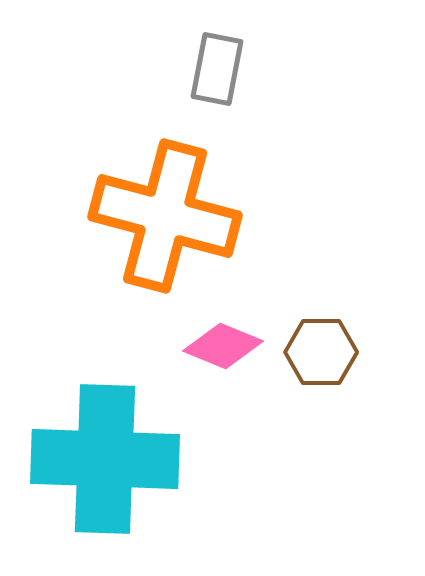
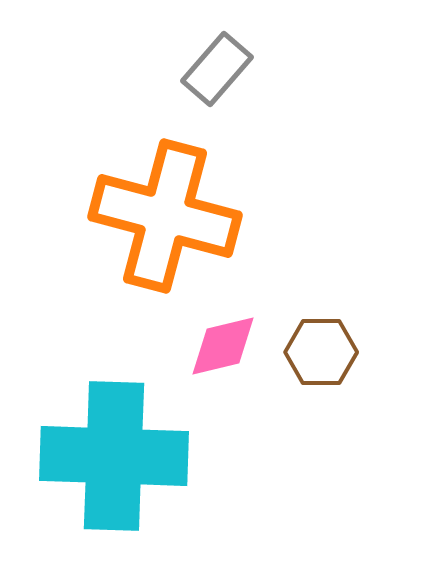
gray rectangle: rotated 30 degrees clockwise
pink diamond: rotated 36 degrees counterclockwise
cyan cross: moved 9 px right, 3 px up
